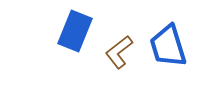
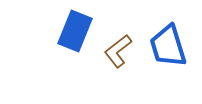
brown L-shape: moved 1 px left, 1 px up
